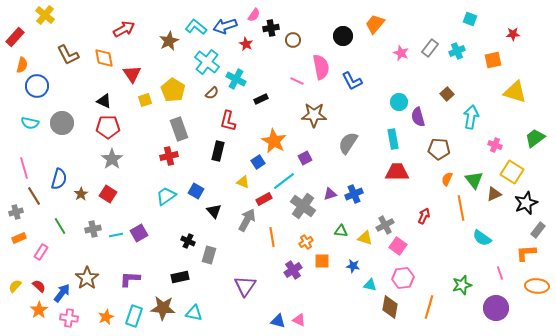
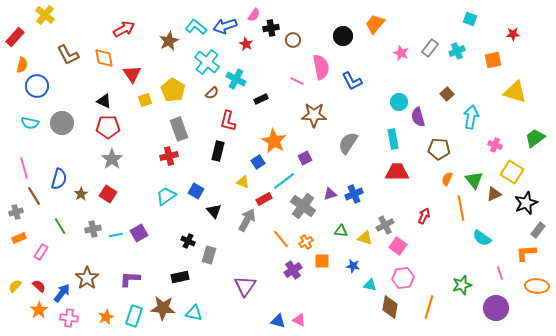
orange line at (272, 237): moved 9 px right, 2 px down; rotated 30 degrees counterclockwise
